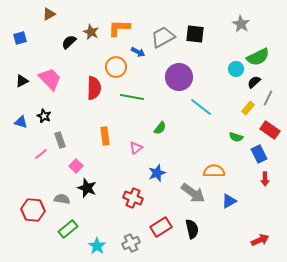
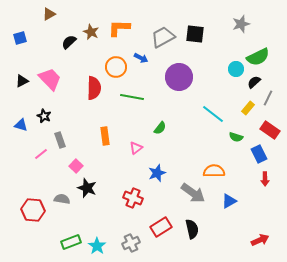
gray star at (241, 24): rotated 24 degrees clockwise
blue arrow at (138, 52): moved 3 px right, 6 px down
cyan line at (201, 107): moved 12 px right, 7 px down
blue triangle at (21, 122): moved 3 px down
green rectangle at (68, 229): moved 3 px right, 13 px down; rotated 18 degrees clockwise
